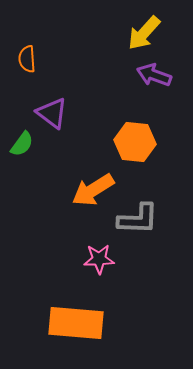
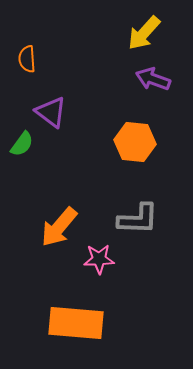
purple arrow: moved 1 px left, 4 px down
purple triangle: moved 1 px left, 1 px up
orange arrow: moved 34 px left, 37 px down; rotated 18 degrees counterclockwise
